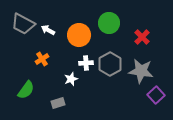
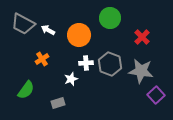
green circle: moved 1 px right, 5 px up
gray hexagon: rotated 10 degrees counterclockwise
